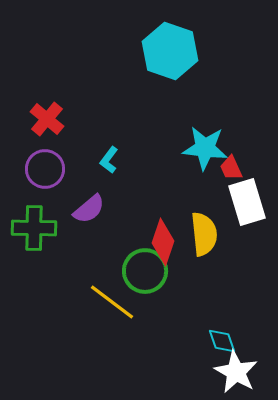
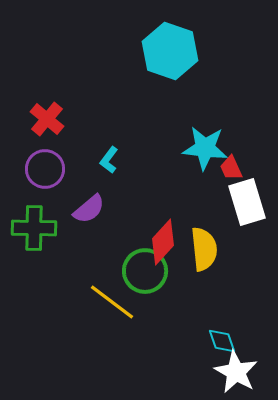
yellow semicircle: moved 15 px down
red diamond: rotated 24 degrees clockwise
